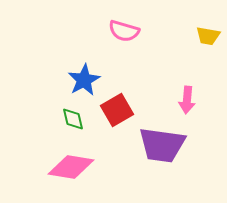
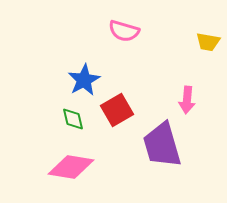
yellow trapezoid: moved 6 px down
purple trapezoid: rotated 66 degrees clockwise
